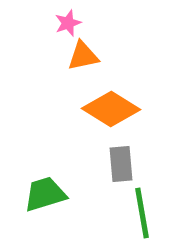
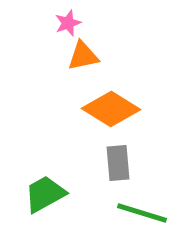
gray rectangle: moved 3 px left, 1 px up
green trapezoid: rotated 12 degrees counterclockwise
green line: rotated 63 degrees counterclockwise
